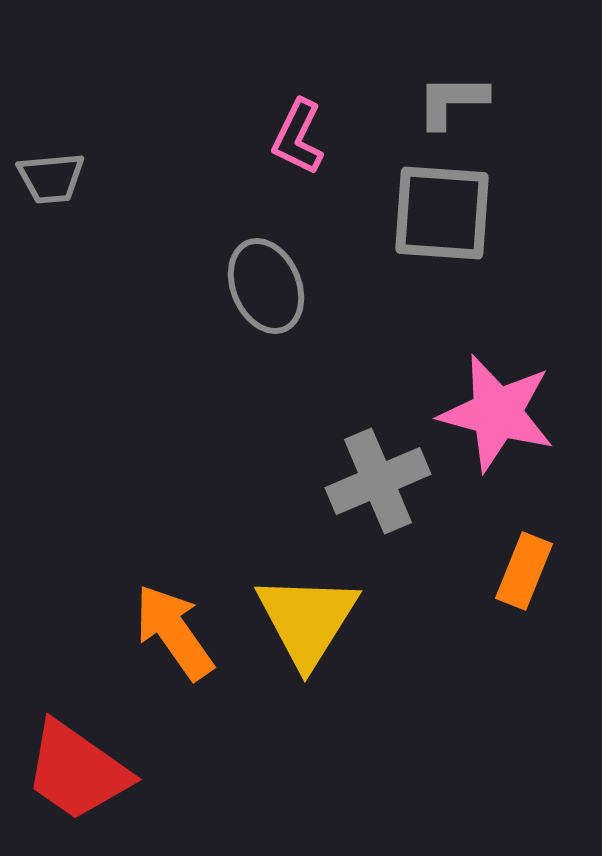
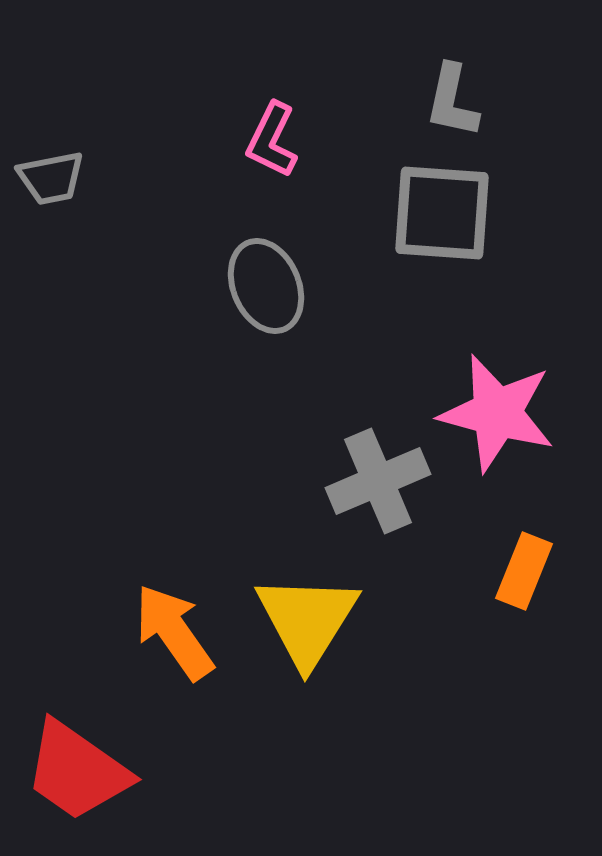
gray L-shape: rotated 78 degrees counterclockwise
pink L-shape: moved 26 px left, 3 px down
gray trapezoid: rotated 6 degrees counterclockwise
